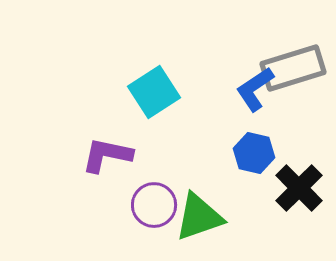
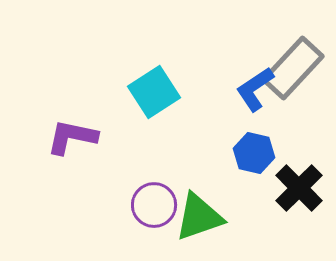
gray rectangle: rotated 30 degrees counterclockwise
purple L-shape: moved 35 px left, 18 px up
